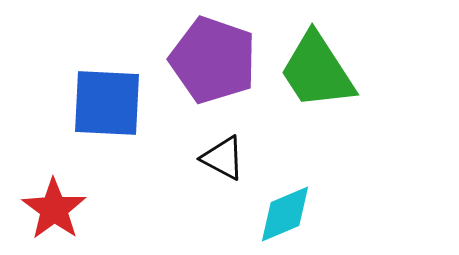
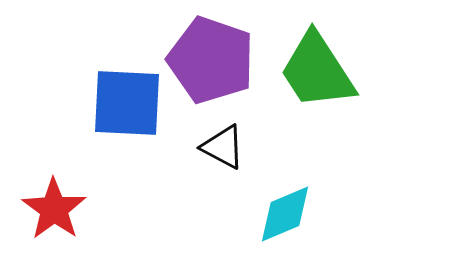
purple pentagon: moved 2 px left
blue square: moved 20 px right
black triangle: moved 11 px up
